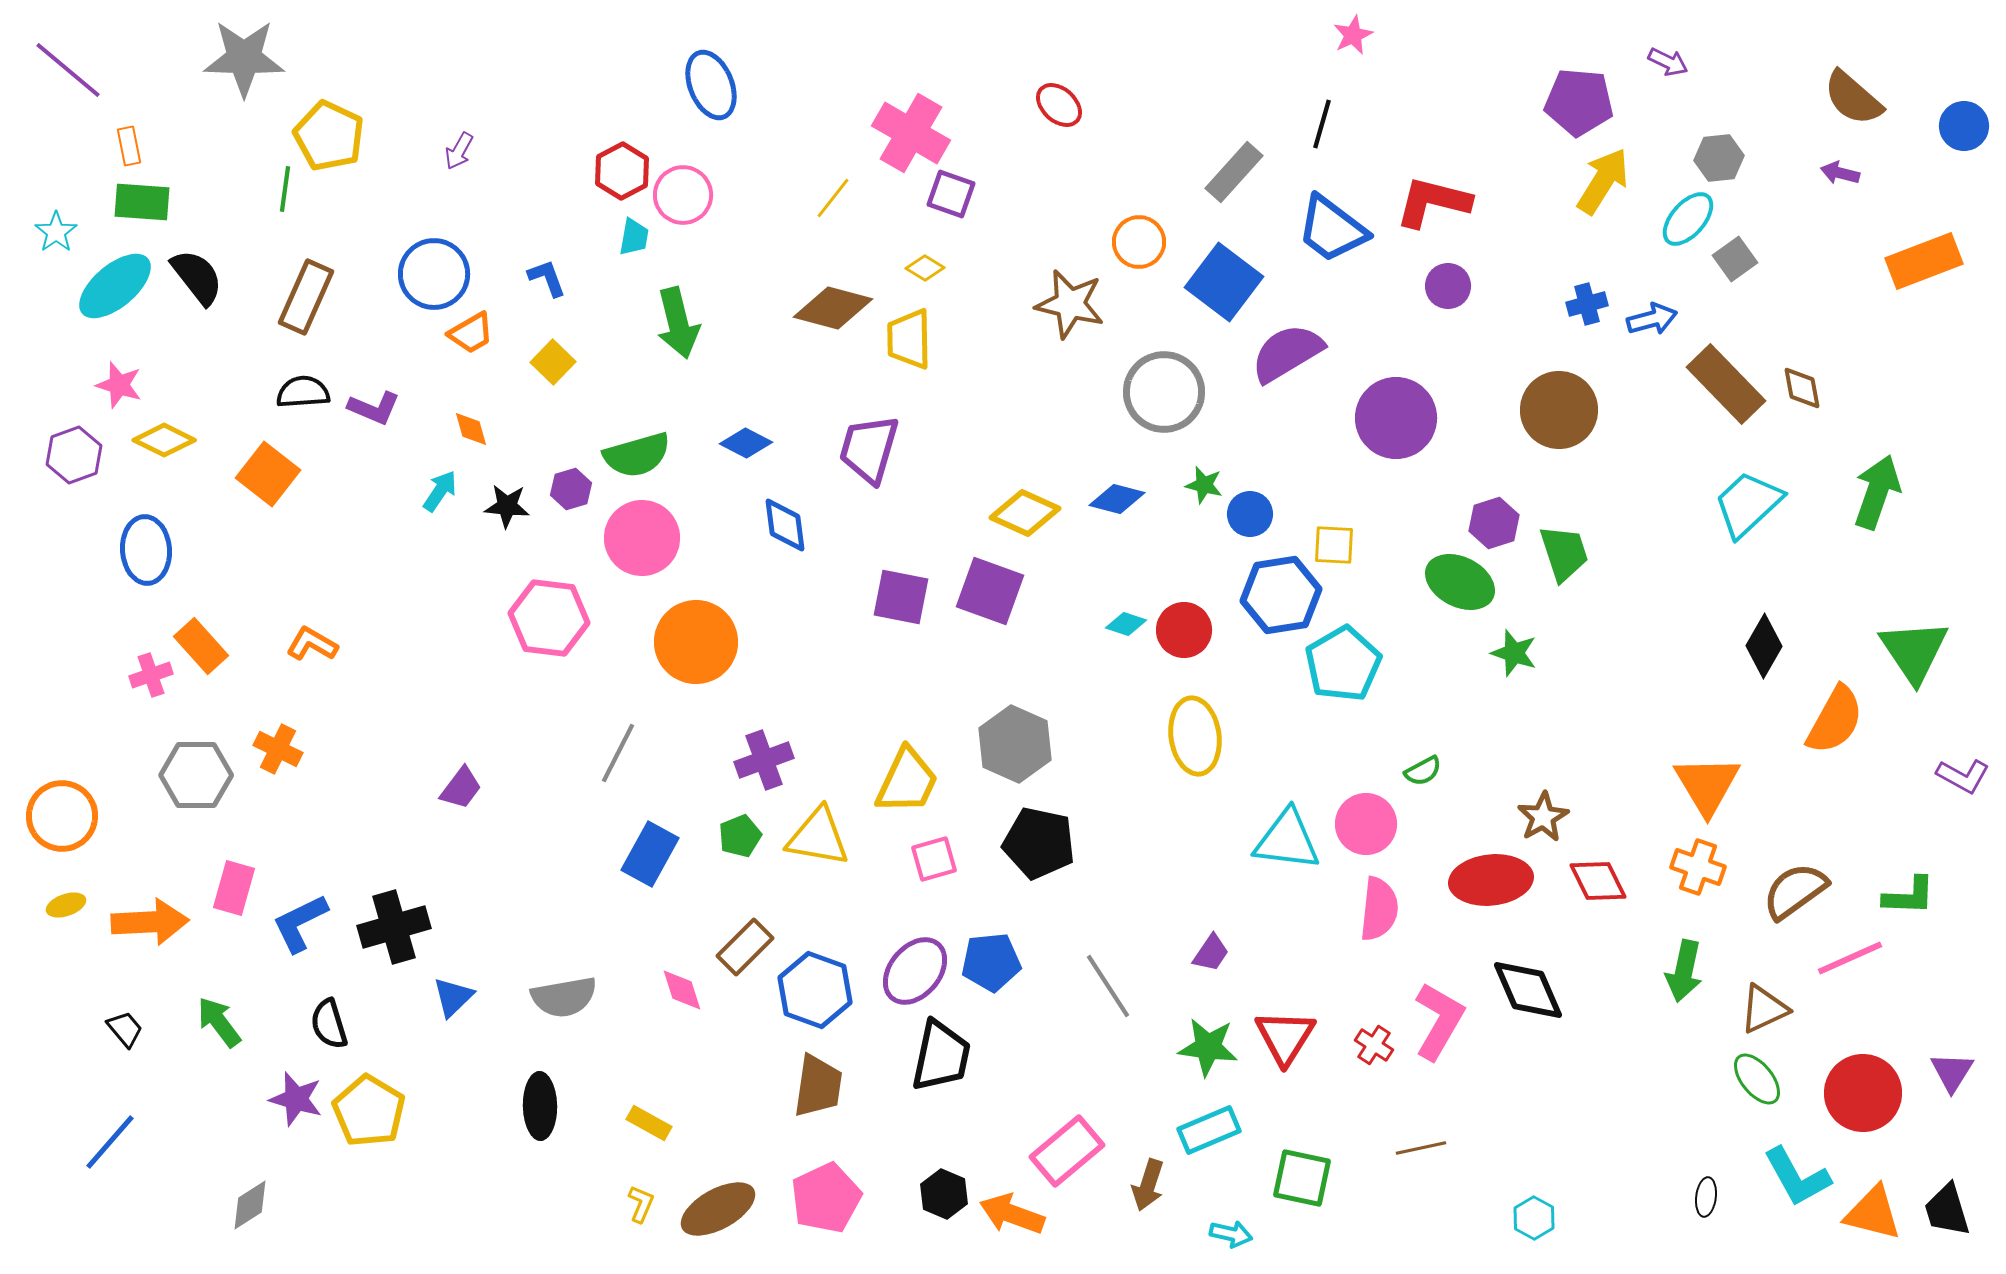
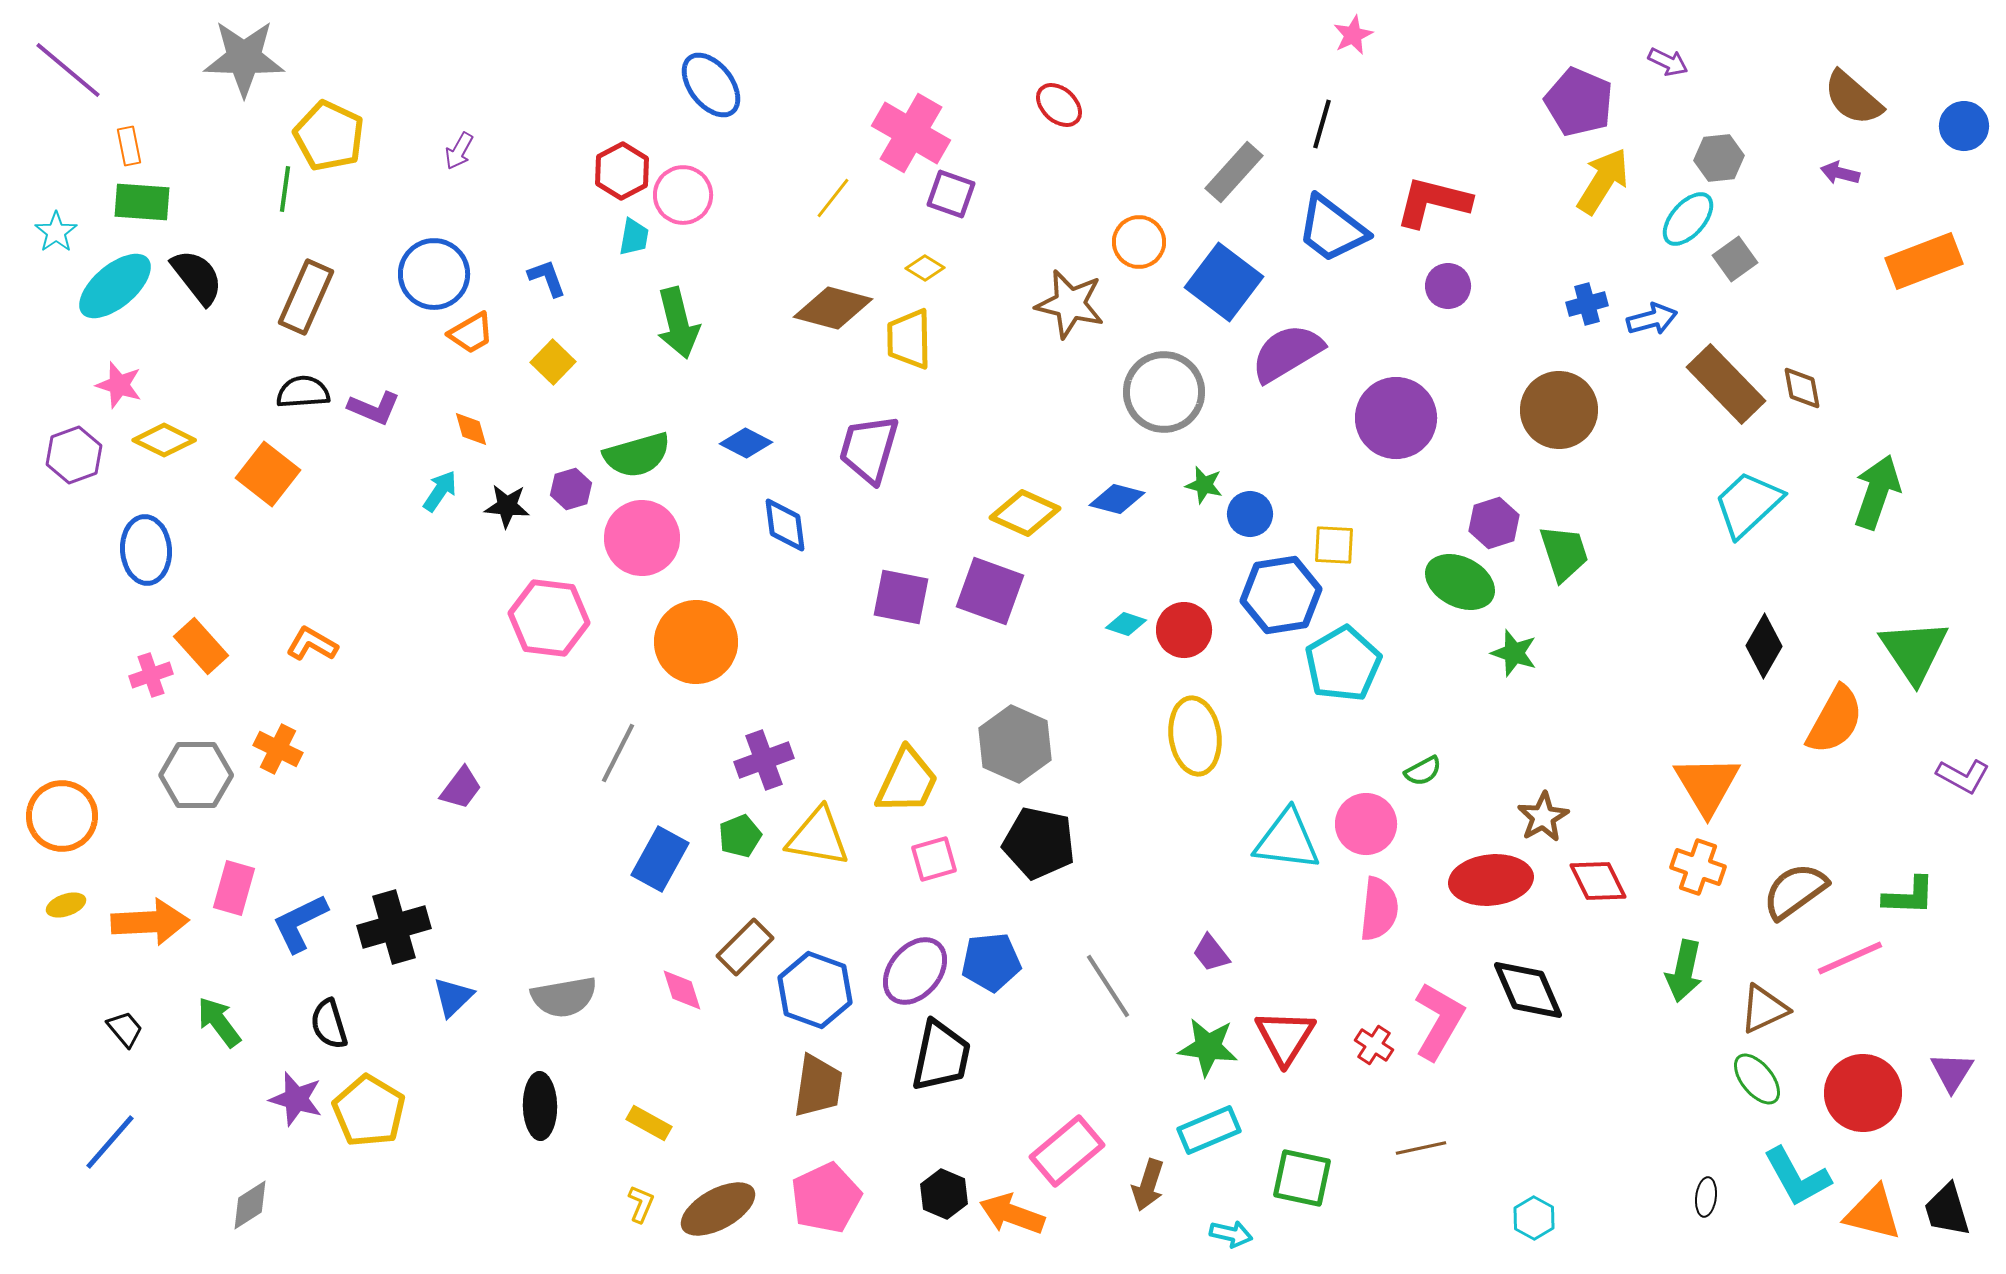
blue ellipse at (711, 85): rotated 16 degrees counterclockwise
purple pentagon at (1579, 102): rotated 18 degrees clockwise
blue rectangle at (650, 854): moved 10 px right, 5 px down
purple trapezoid at (1211, 953): rotated 108 degrees clockwise
